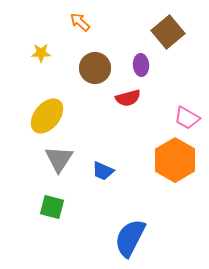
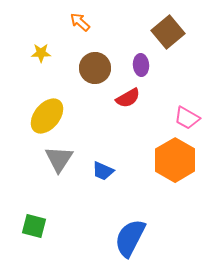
red semicircle: rotated 15 degrees counterclockwise
green square: moved 18 px left, 19 px down
